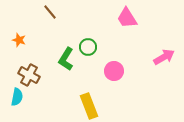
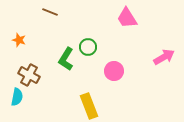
brown line: rotated 28 degrees counterclockwise
